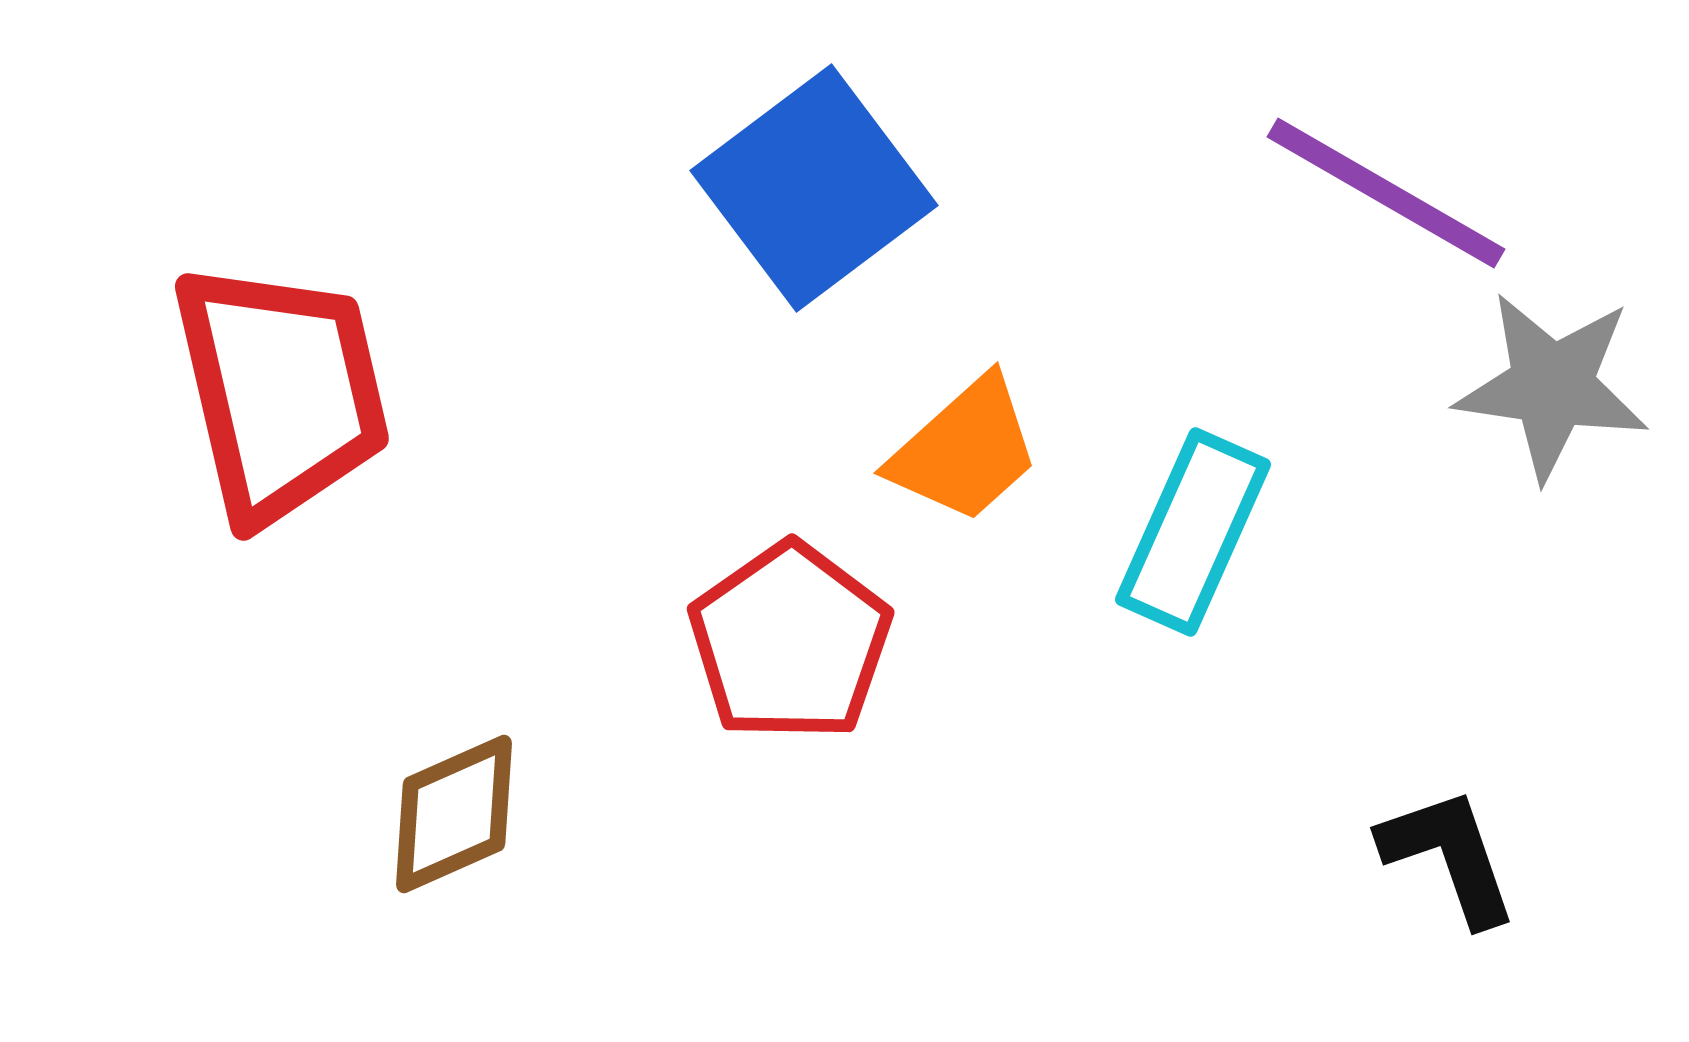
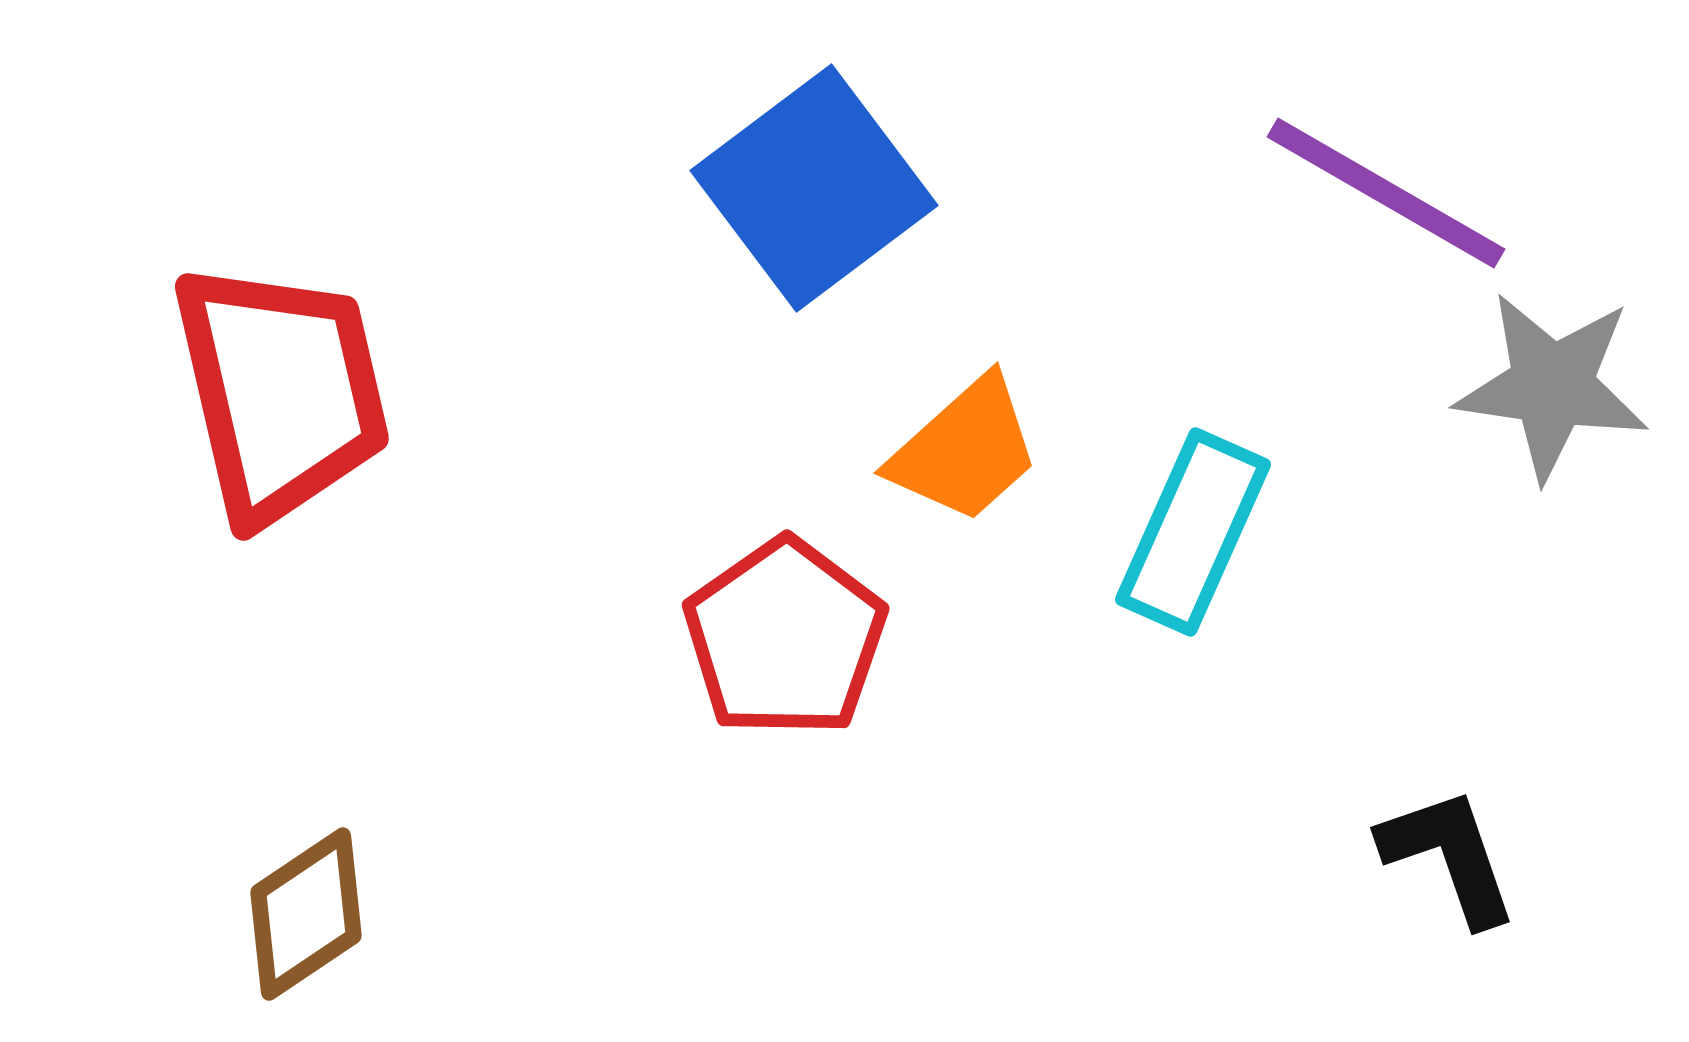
red pentagon: moved 5 px left, 4 px up
brown diamond: moved 148 px left, 100 px down; rotated 10 degrees counterclockwise
